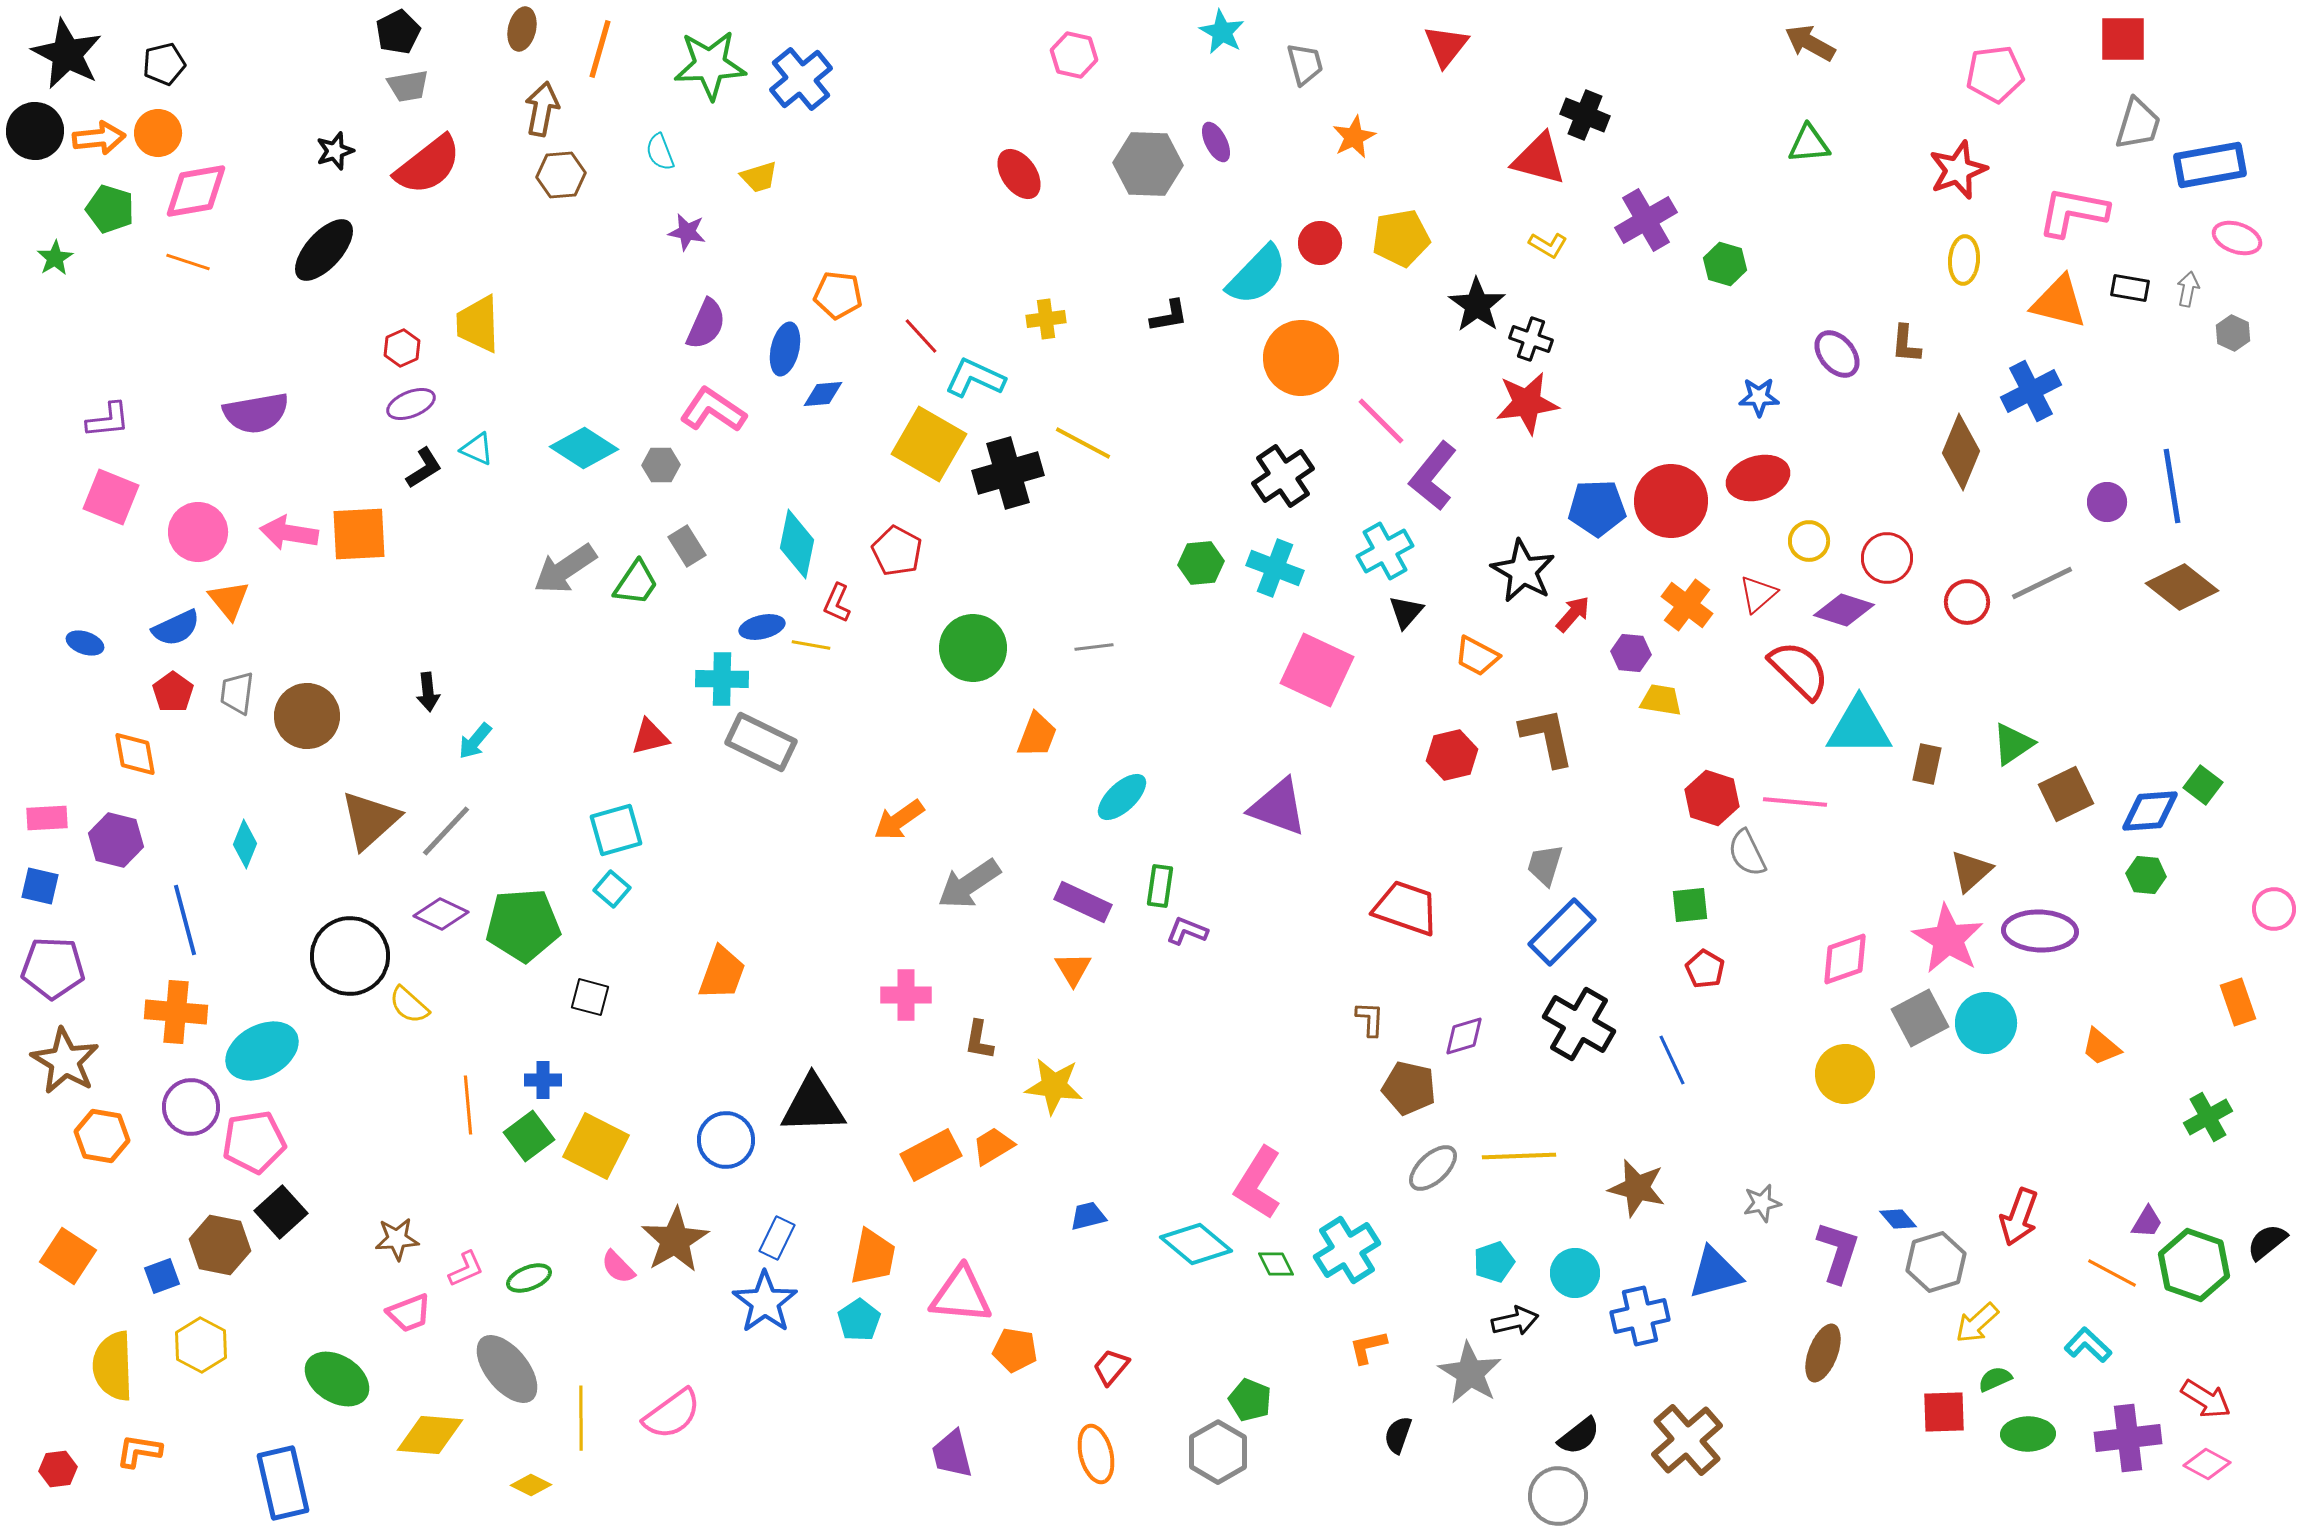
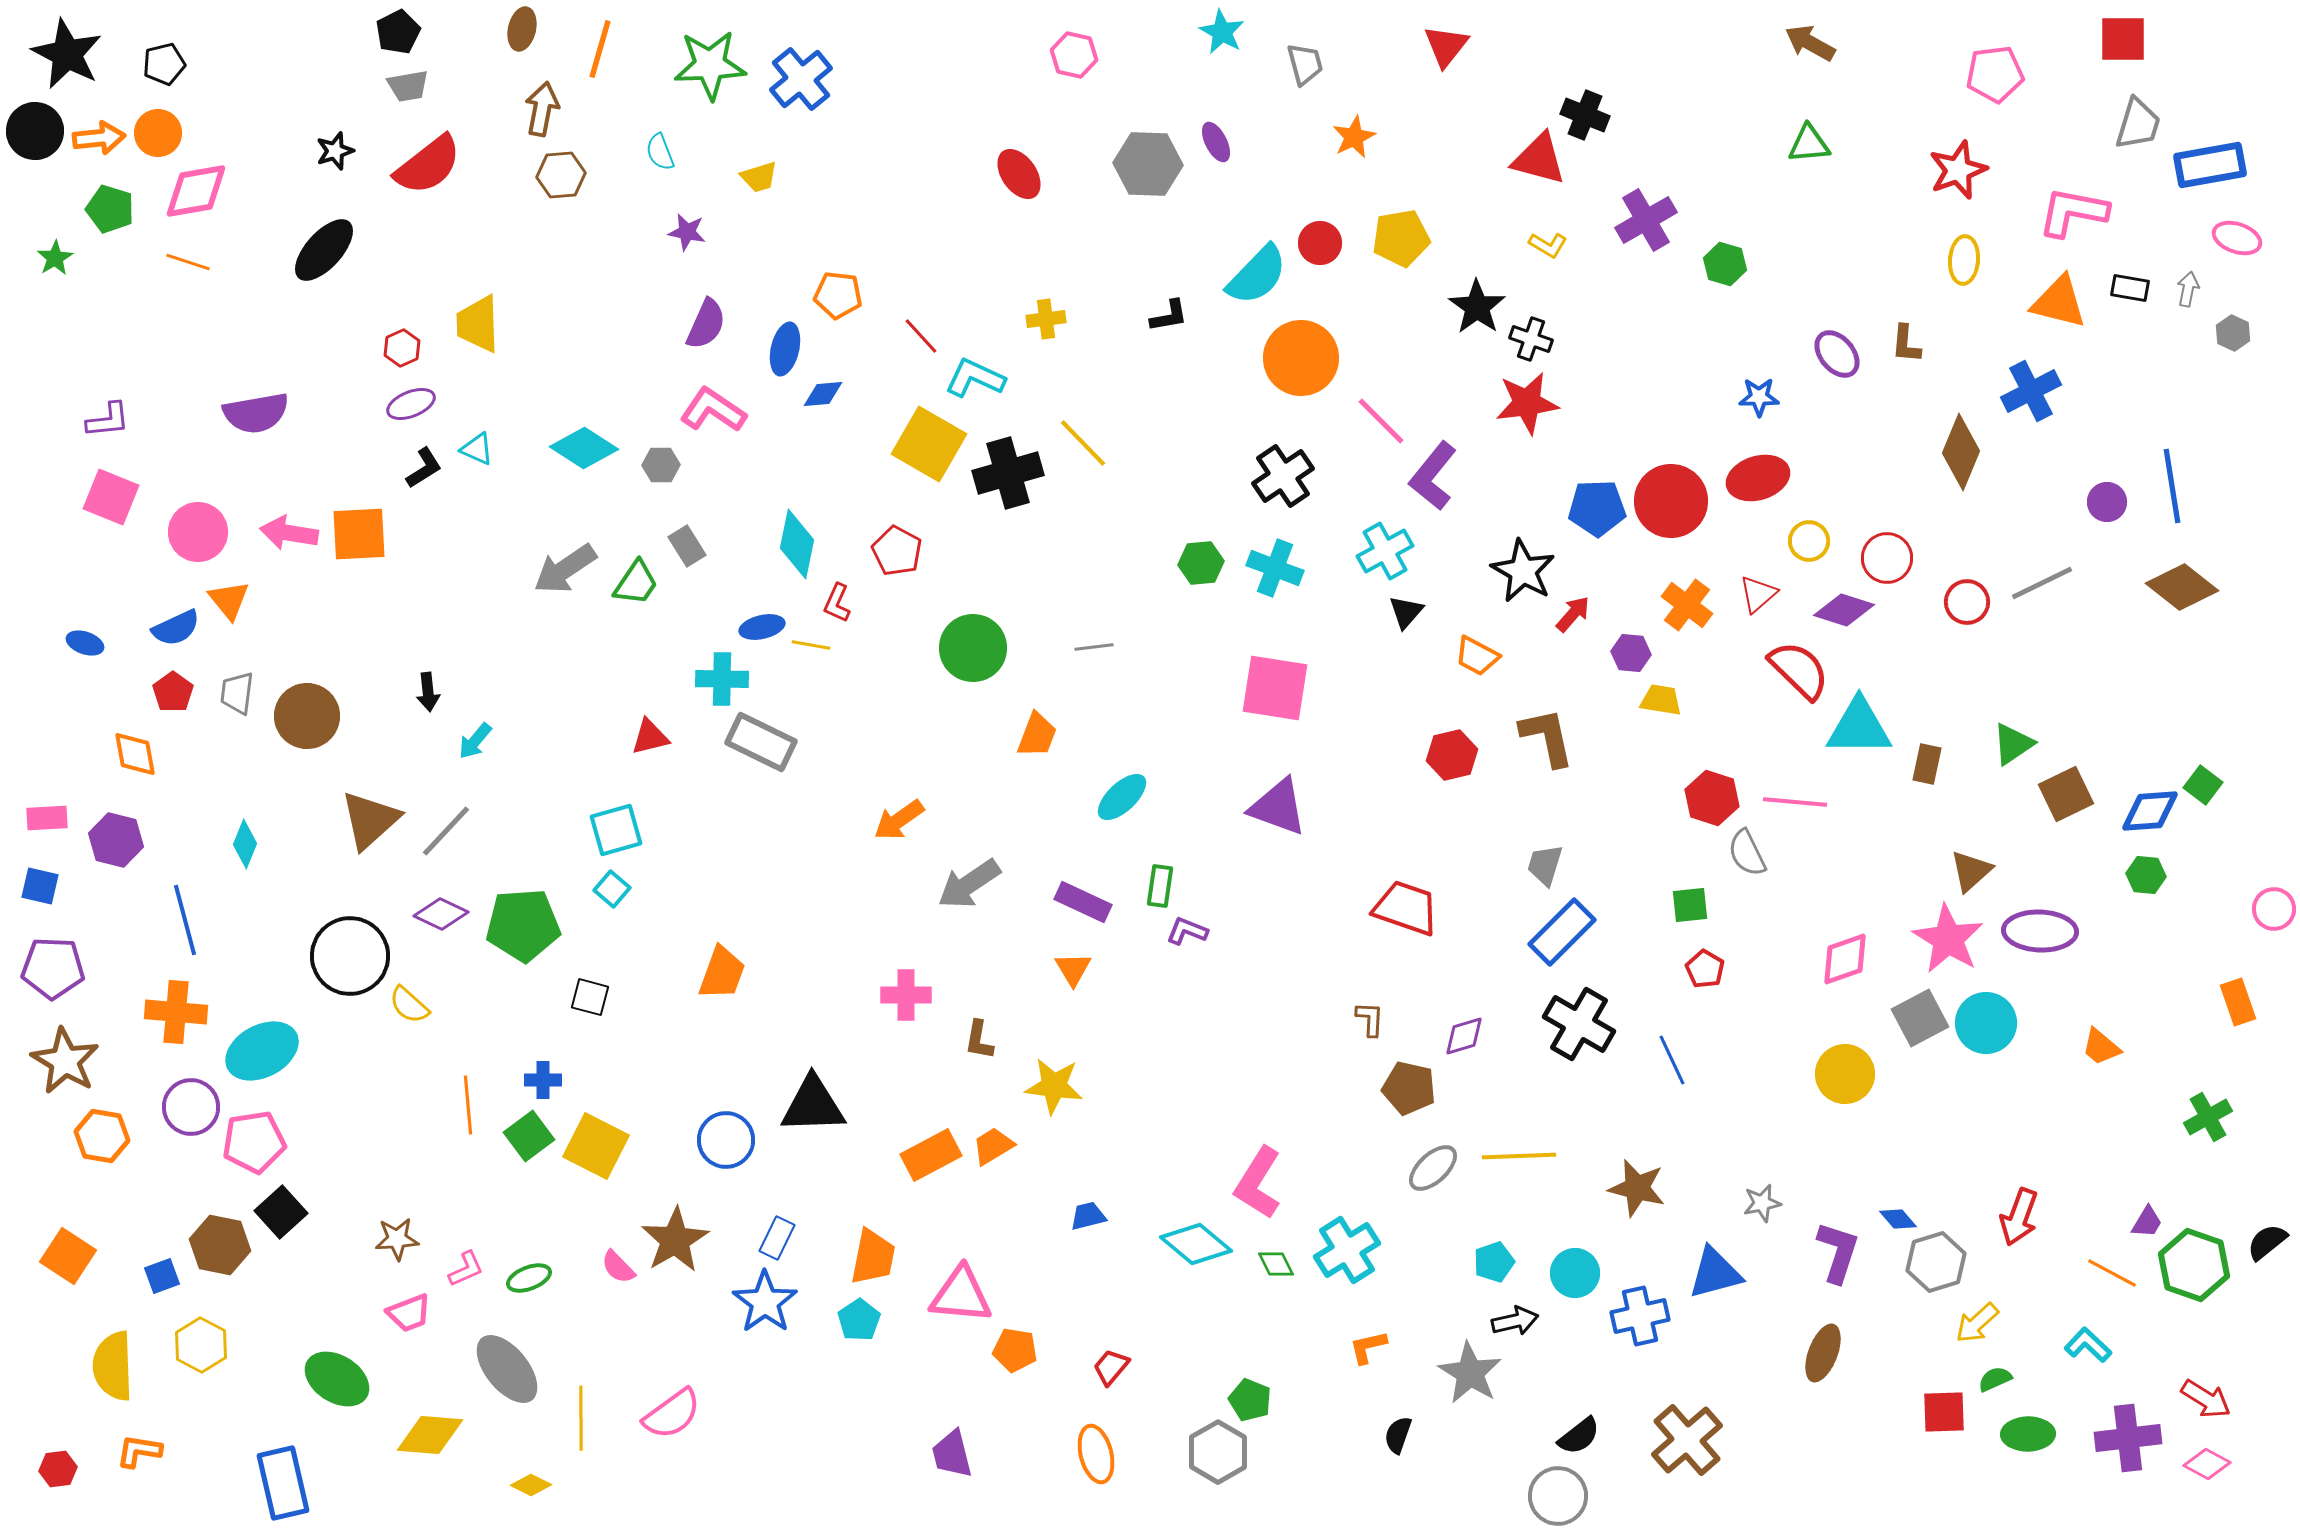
black star at (1477, 305): moved 2 px down
yellow line at (1083, 443): rotated 18 degrees clockwise
pink square at (1317, 670): moved 42 px left, 18 px down; rotated 16 degrees counterclockwise
